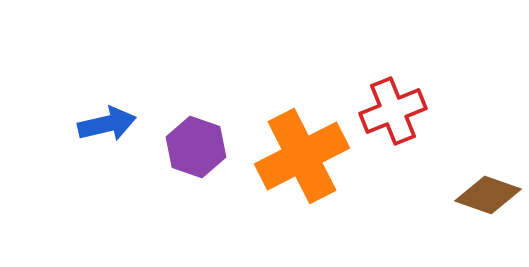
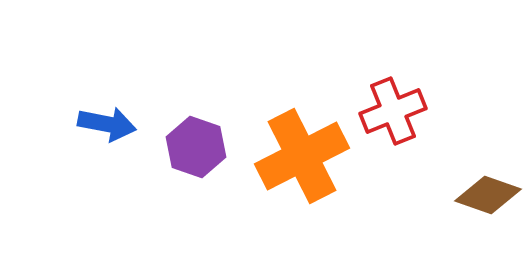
blue arrow: rotated 24 degrees clockwise
